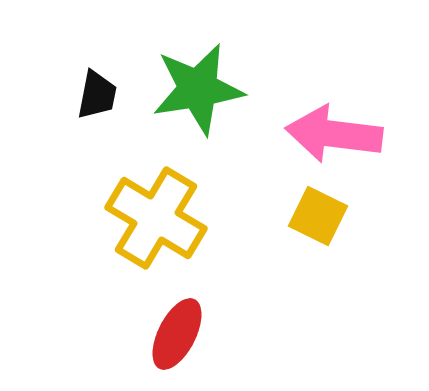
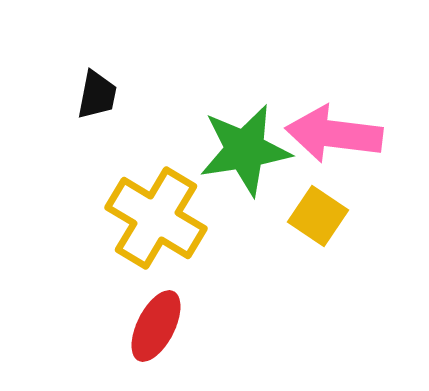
green star: moved 47 px right, 61 px down
yellow square: rotated 8 degrees clockwise
red ellipse: moved 21 px left, 8 px up
